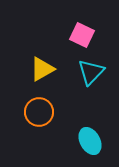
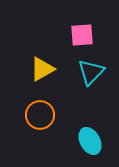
pink square: rotated 30 degrees counterclockwise
orange circle: moved 1 px right, 3 px down
